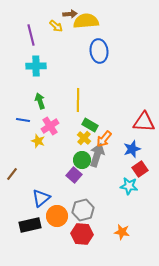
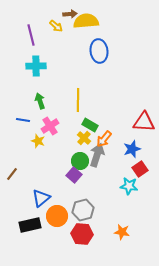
green circle: moved 2 px left, 1 px down
